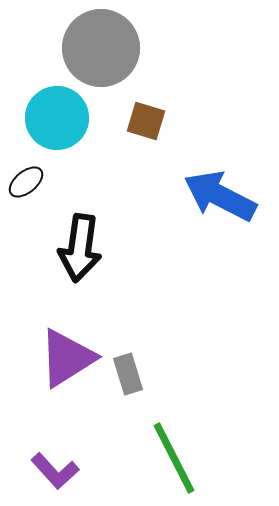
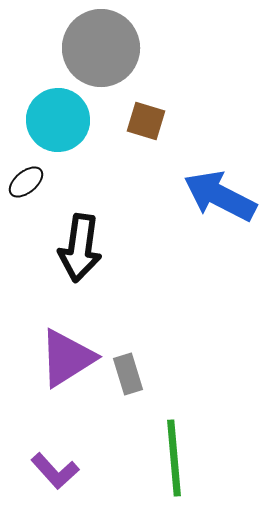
cyan circle: moved 1 px right, 2 px down
green line: rotated 22 degrees clockwise
